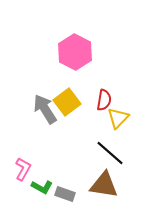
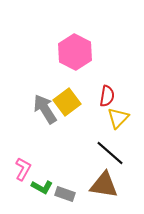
red semicircle: moved 3 px right, 4 px up
